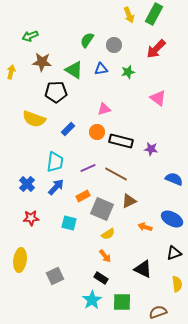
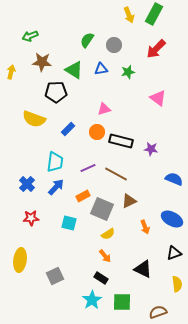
orange arrow at (145, 227): rotated 128 degrees counterclockwise
